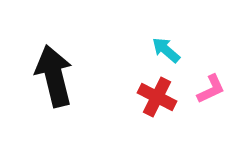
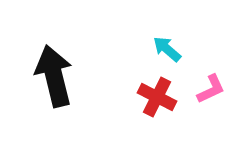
cyan arrow: moved 1 px right, 1 px up
